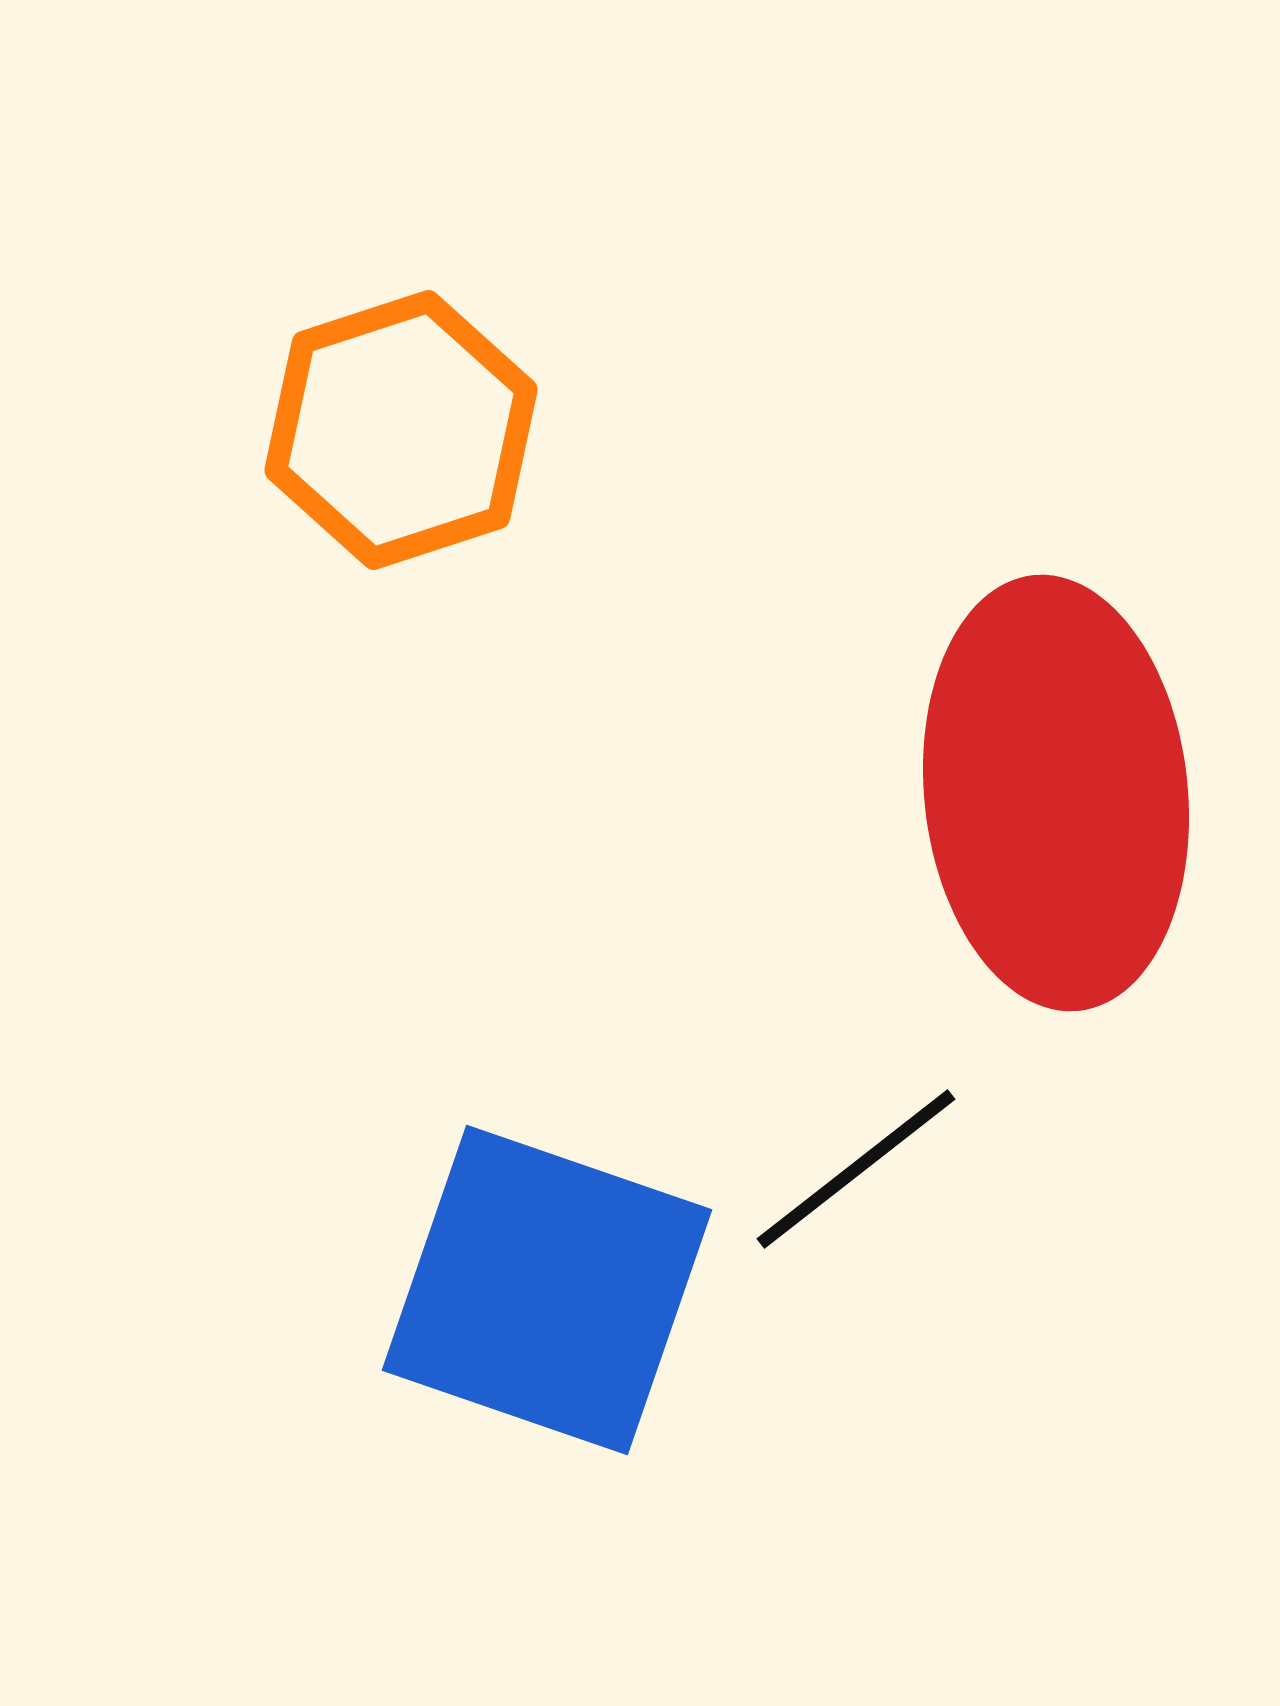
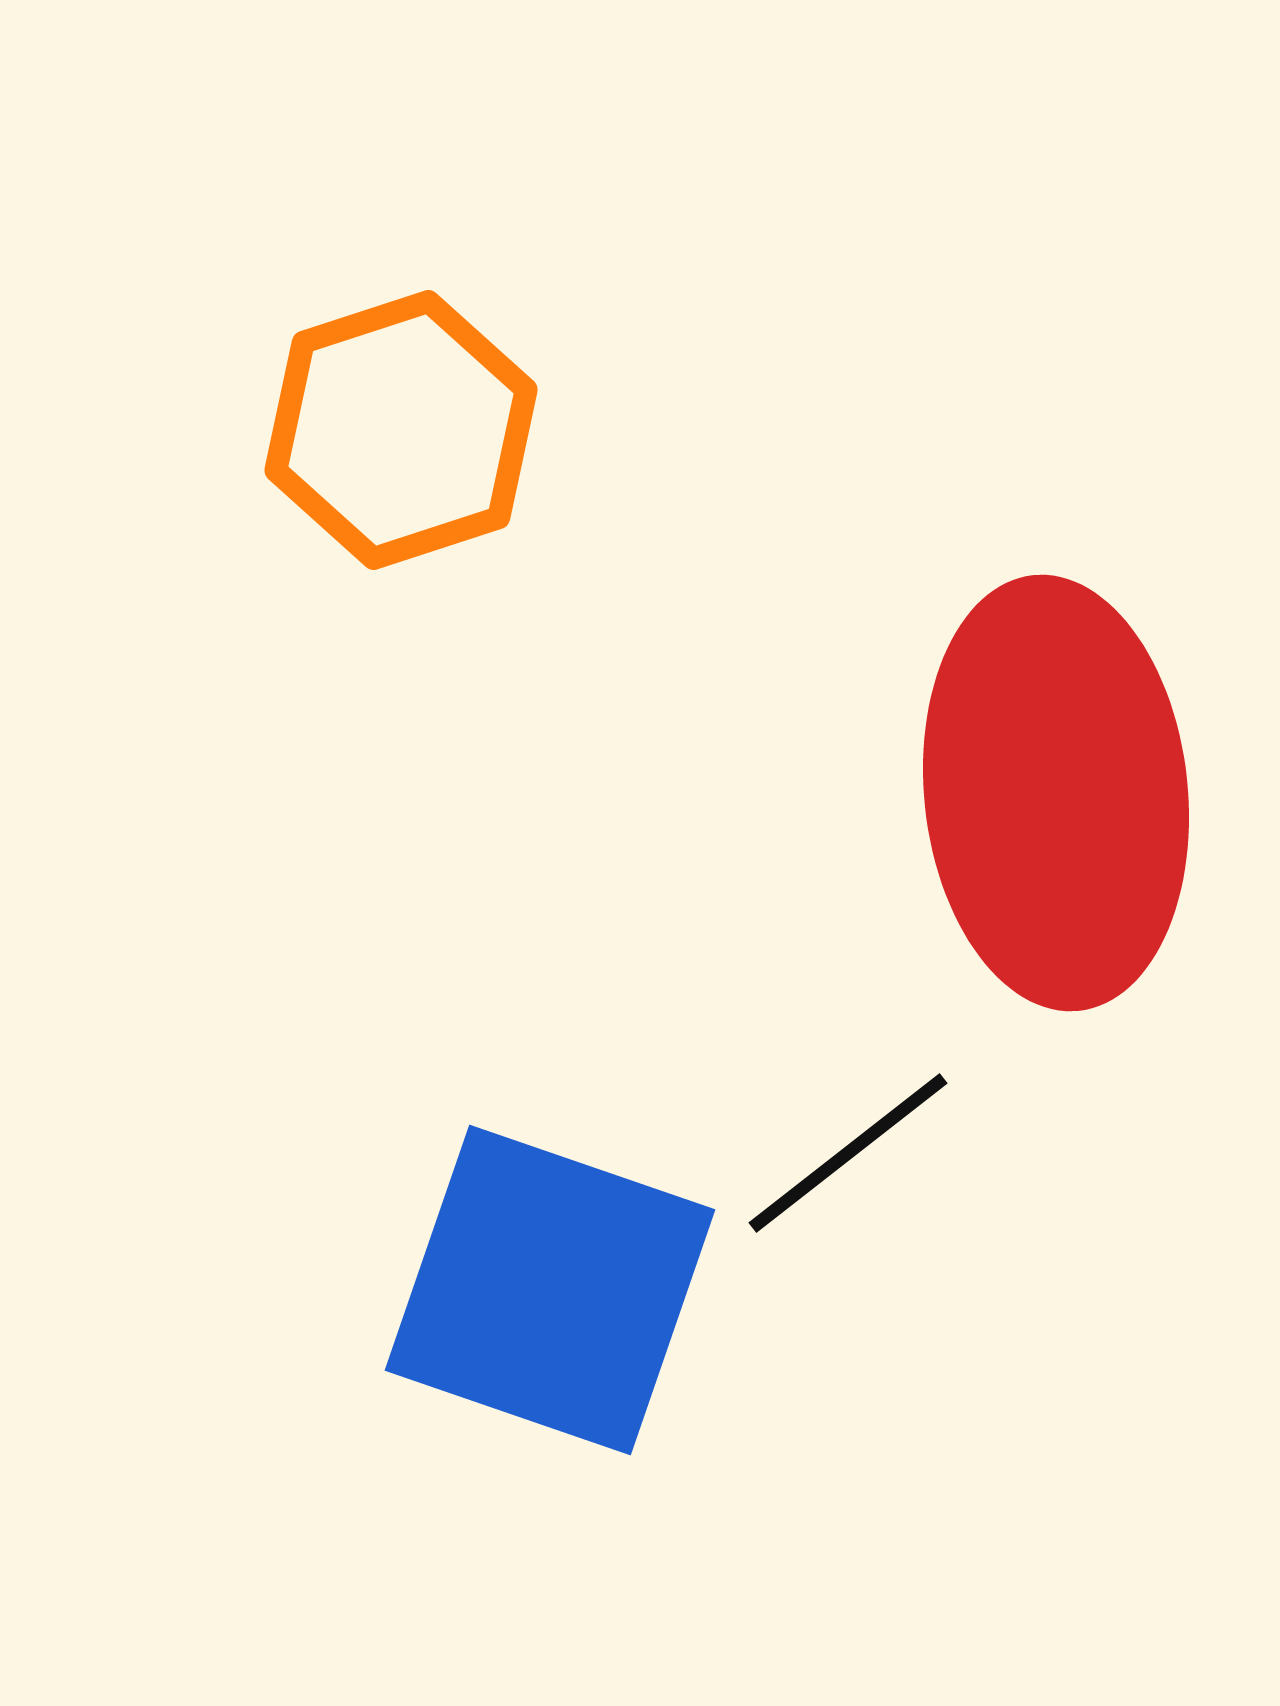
black line: moved 8 px left, 16 px up
blue square: moved 3 px right
